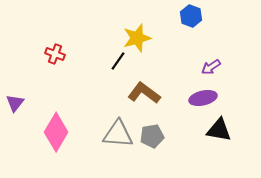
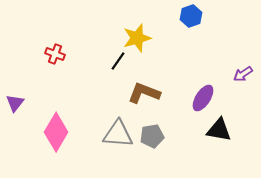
blue hexagon: rotated 20 degrees clockwise
purple arrow: moved 32 px right, 7 px down
brown L-shape: rotated 16 degrees counterclockwise
purple ellipse: rotated 44 degrees counterclockwise
